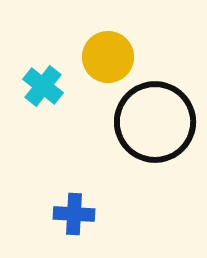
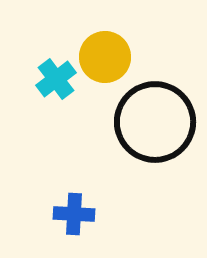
yellow circle: moved 3 px left
cyan cross: moved 13 px right, 7 px up; rotated 15 degrees clockwise
